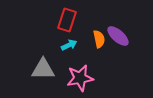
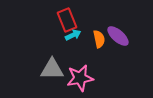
red rectangle: rotated 40 degrees counterclockwise
cyan arrow: moved 4 px right, 10 px up
gray triangle: moved 9 px right
